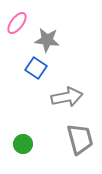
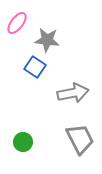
blue square: moved 1 px left, 1 px up
gray arrow: moved 6 px right, 4 px up
gray trapezoid: rotated 12 degrees counterclockwise
green circle: moved 2 px up
